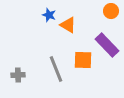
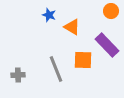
orange triangle: moved 4 px right, 2 px down
